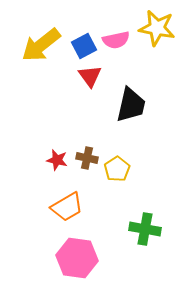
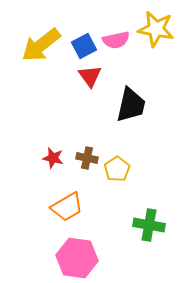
yellow star: moved 1 px left, 1 px down
red star: moved 4 px left, 2 px up
green cross: moved 4 px right, 4 px up
